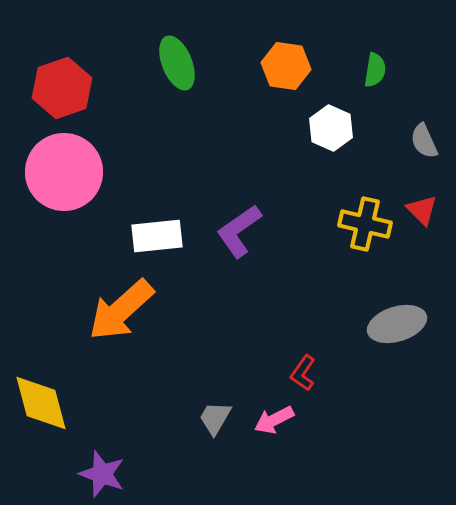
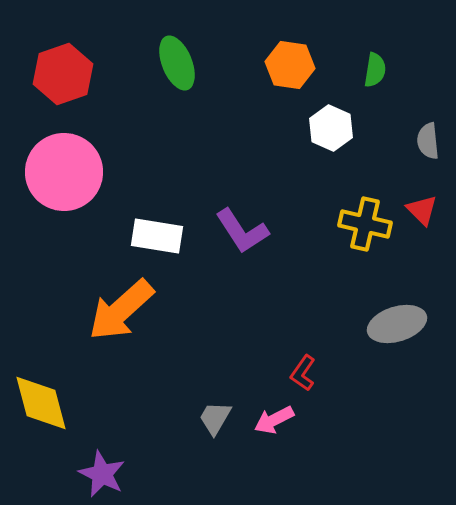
orange hexagon: moved 4 px right, 1 px up
red hexagon: moved 1 px right, 14 px up
gray semicircle: moved 4 px right; rotated 18 degrees clockwise
purple L-shape: moved 3 px right; rotated 88 degrees counterclockwise
white rectangle: rotated 15 degrees clockwise
purple star: rotated 6 degrees clockwise
